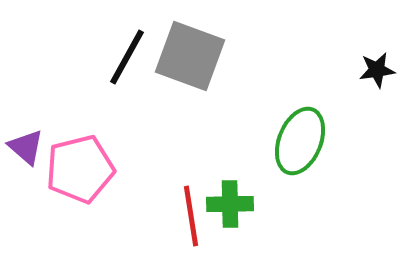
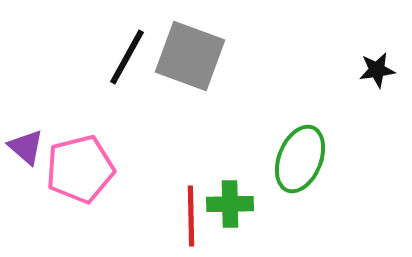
green ellipse: moved 18 px down
red line: rotated 8 degrees clockwise
